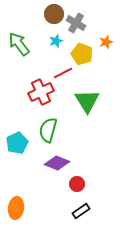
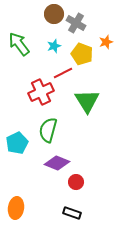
cyan star: moved 2 px left, 5 px down
red circle: moved 1 px left, 2 px up
black rectangle: moved 9 px left, 2 px down; rotated 54 degrees clockwise
